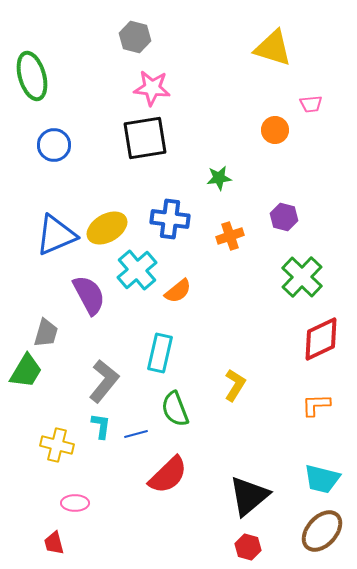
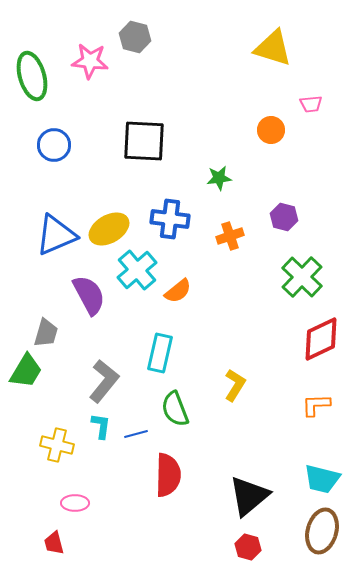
pink star: moved 62 px left, 27 px up
orange circle: moved 4 px left
black square: moved 1 px left, 3 px down; rotated 12 degrees clockwise
yellow ellipse: moved 2 px right, 1 px down
red semicircle: rotated 45 degrees counterclockwise
brown ellipse: rotated 27 degrees counterclockwise
